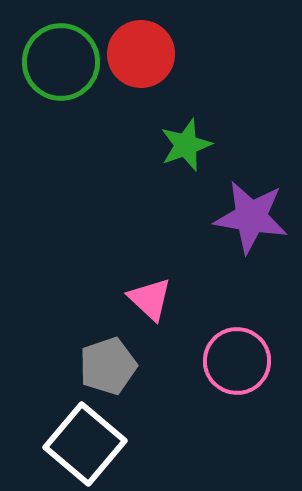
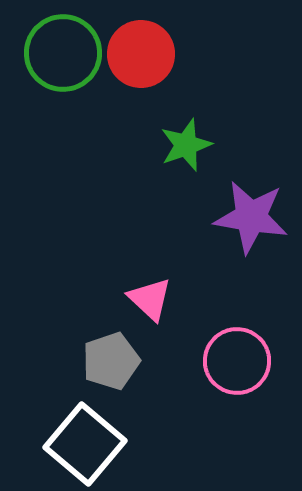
green circle: moved 2 px right, 9 px up
gray pentagon: moved 3 px right, 5 px up
